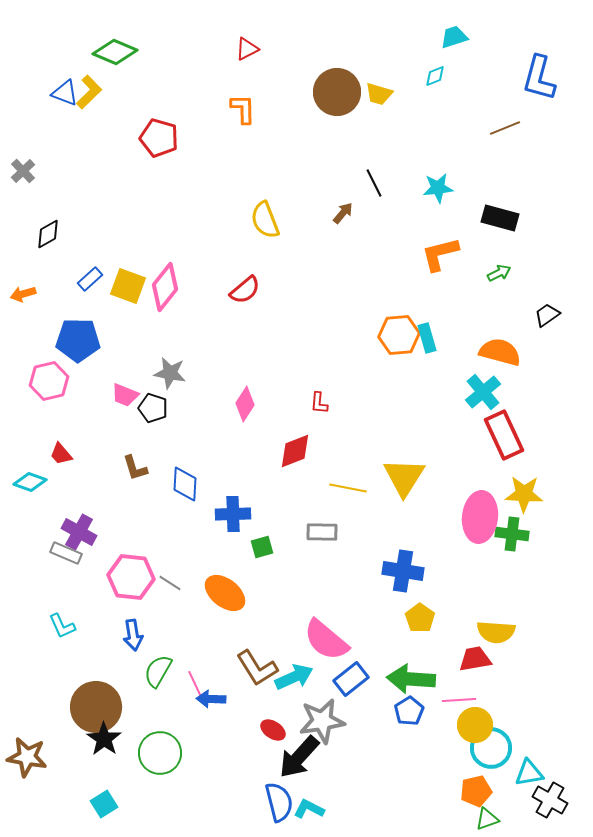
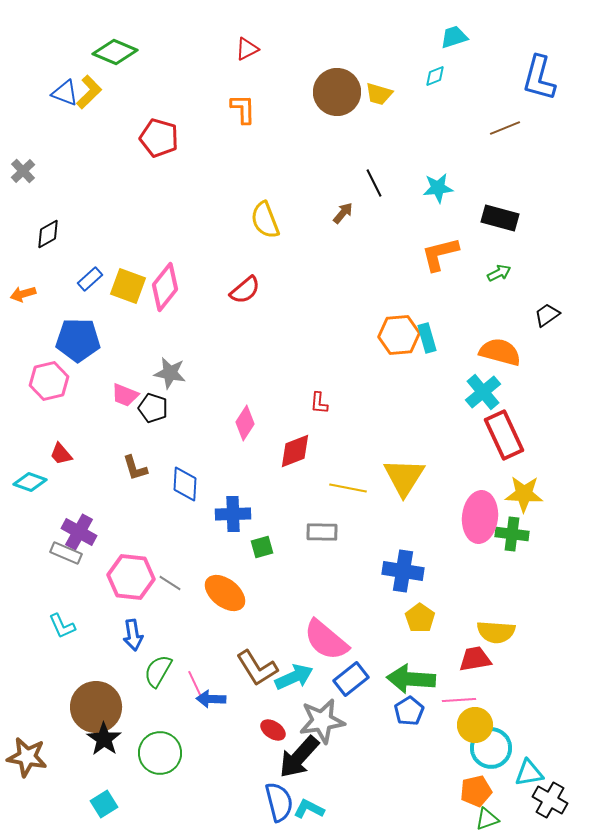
pink diamond at (245, 404): moved 19 px down
